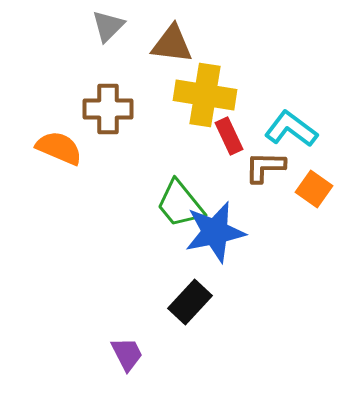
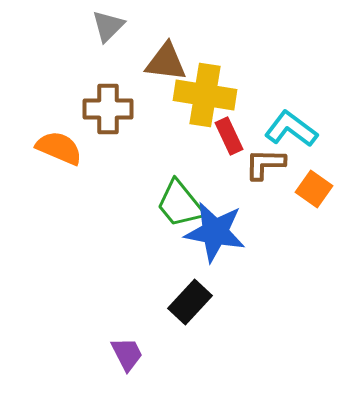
brown triangle: moved 6 px left, 18 px down
brown L-shape: moved 3 px up
blue star: rotated 22 degrees clockwise
